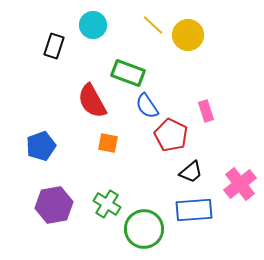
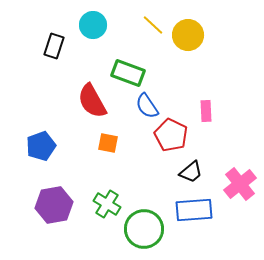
pink rectangle: rotated 15 degrees clockwise
